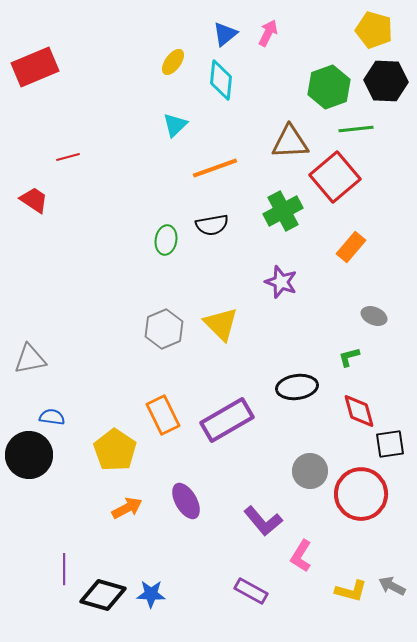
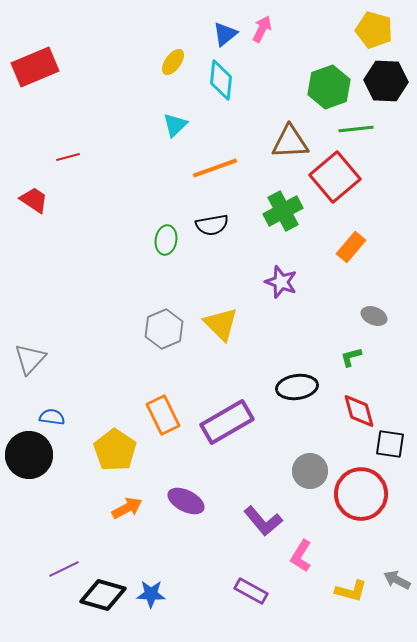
pink arrow at (268, 33): moved 6 px left, 4 px up
green L-shape at (349, 357): moved 2 px right
gray triangle at (30, 359): rotated 36 degrees counterclockwise
purple rectangle at (227, 420): moved 2 px down
black square at (390, 444): rotated 16 degrees clockwise
purple ellipse at (186, 501): rotated 33 degrees counterclockwise
purple line at (64, 569): rotated 64 degrees clockwise
gray arrow at (392, 586): moved 5 px right, 6 px up
